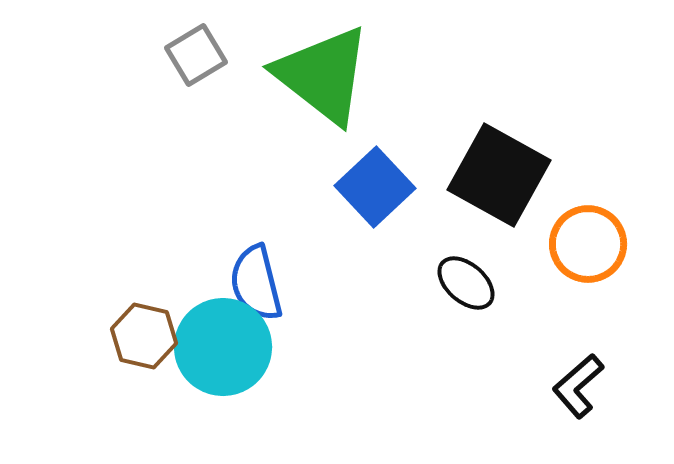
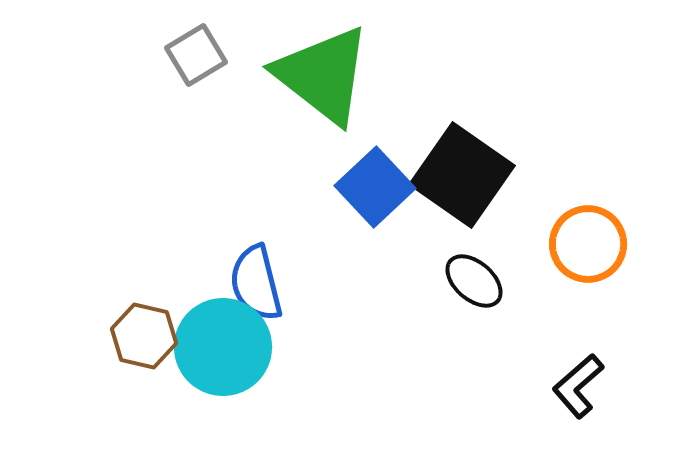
black square: moved 37 px left; rotated 6 degrees clockwise
black ellipse: moved 8 px right, 2 px up
